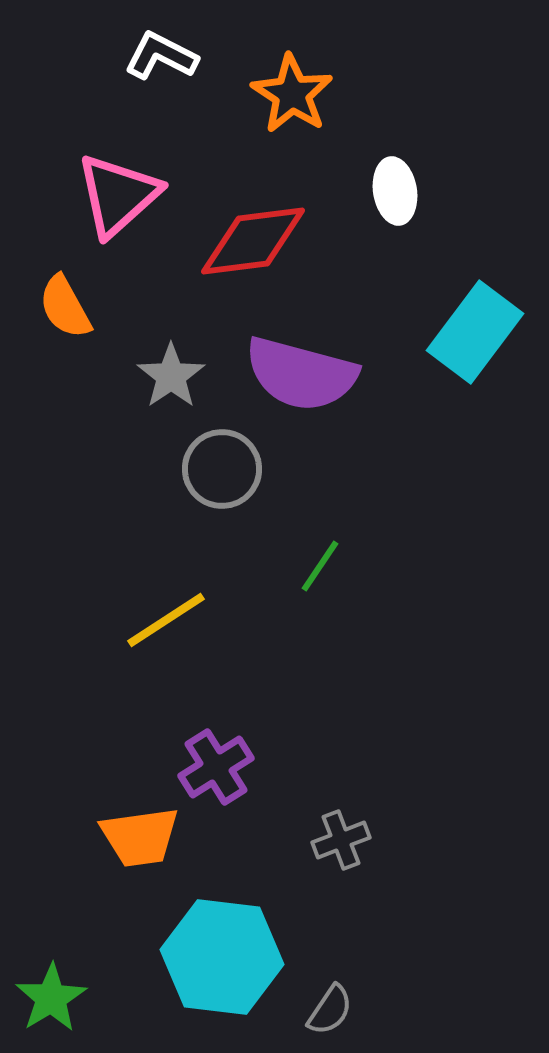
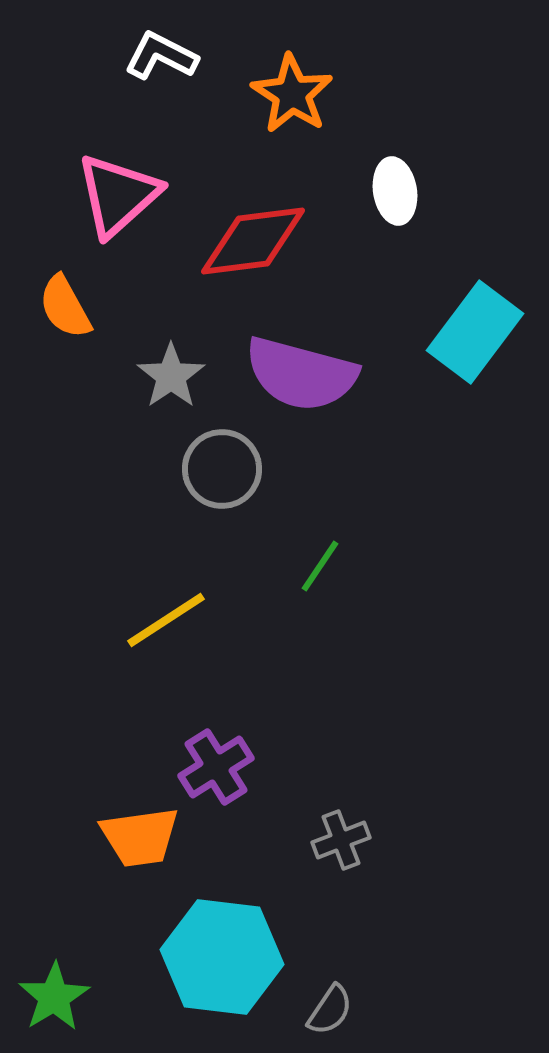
green star: moved 3 px right, 1 px up
